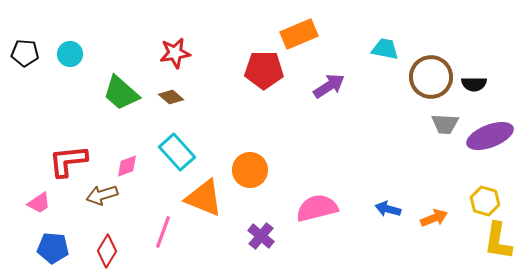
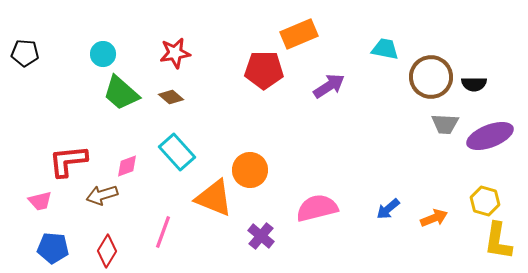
cyan circle: moved 33 px right
orange triangle: moved 10 px right
pink trapezoid: moved 1 px right, 2 px up; rotated 20 degrees clockwise
blue arrow: rotated 55 degrees counterclockwise
